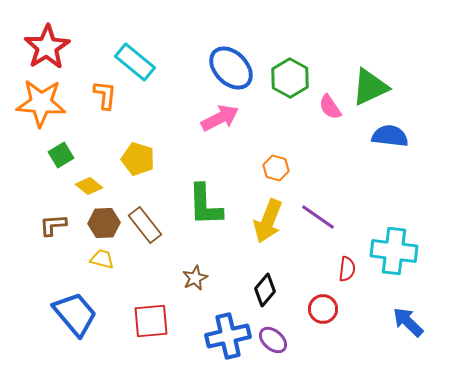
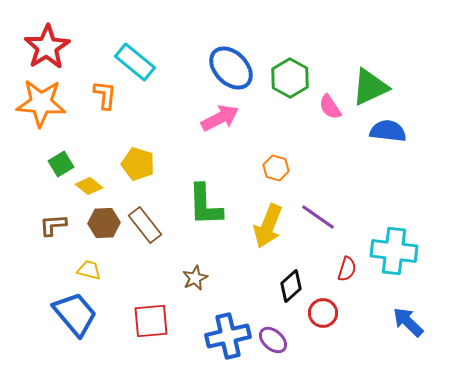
blue semicircle: moved 2 px left, 5 px up
green square: moved 9 px down
yellow pentagon: moved 5 px down
yellow arrow: moved 5 px down
yellow trapezoid: moved 13 px left, 11 px down
red semicircle: rotated 10 degrees clockwise
black diamond: moved 26 px right, 4 px up; rotated 8 degrees clockwise
red circle: moved 4 px down
